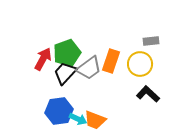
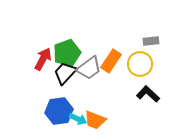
orange rectangle: rotated 15 degrees clockwise
